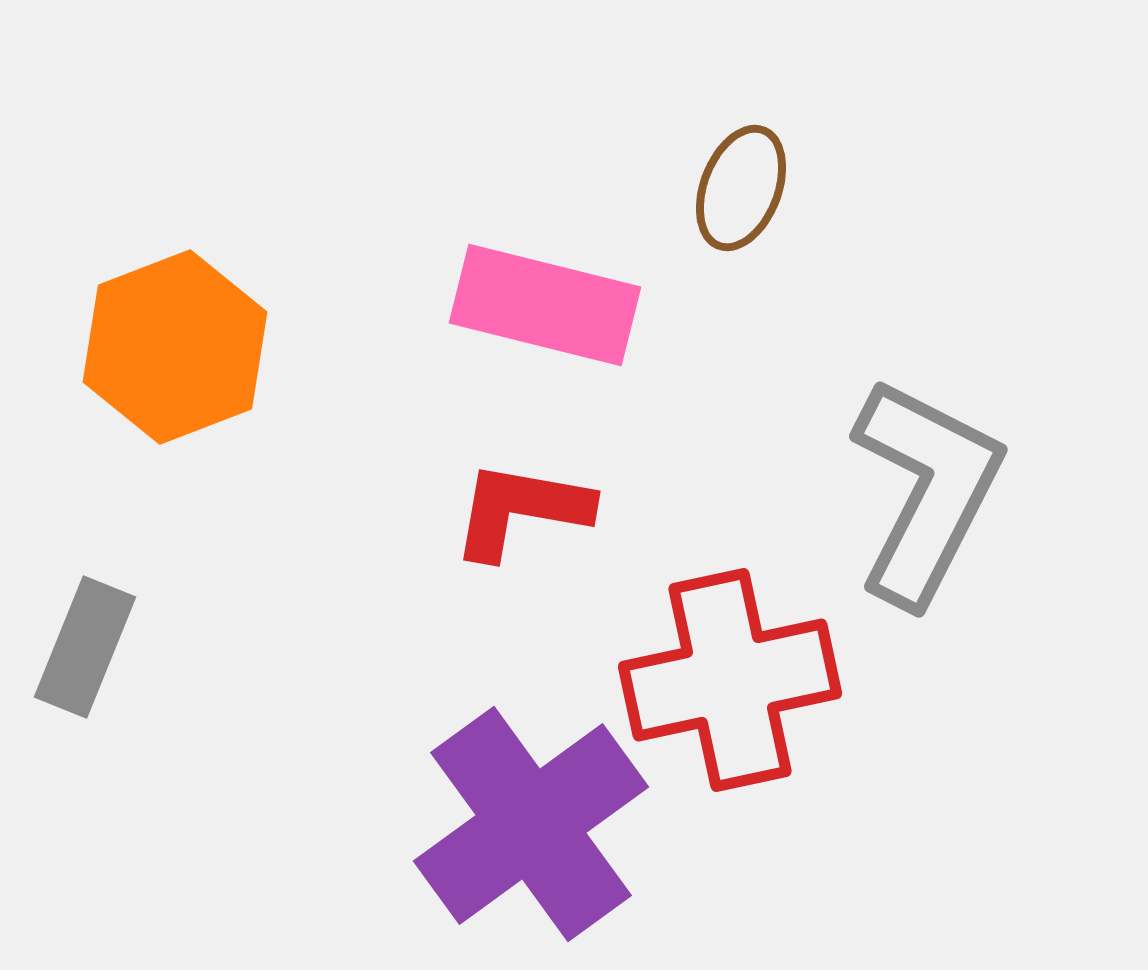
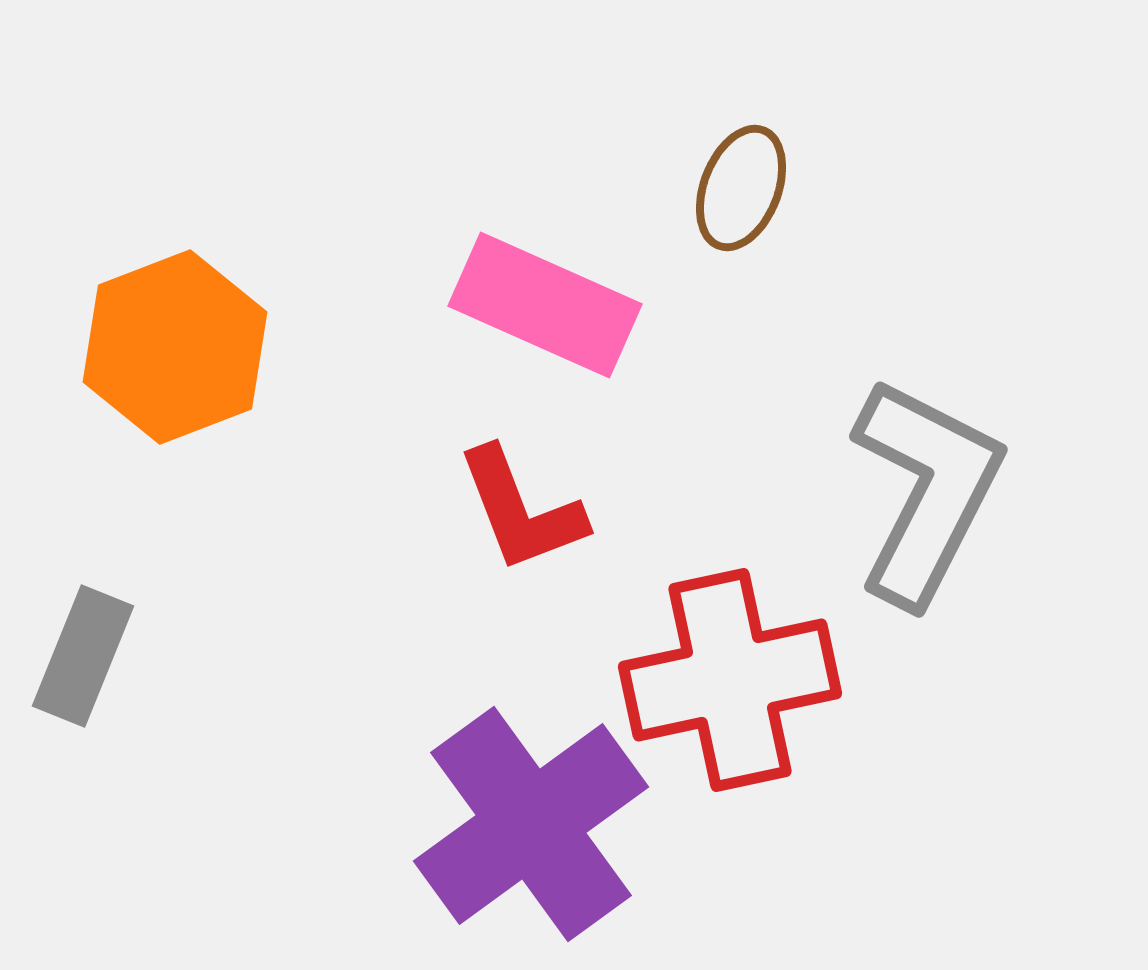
pink rectangle: rotated 10 degrees clockwise
red L-shape: rotated 121 degrees counterclockwise
gray rectangle: moved 2 px left, 9 px down
